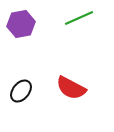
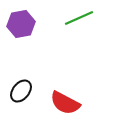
red semicircle: moved 6 px left, 15 px down
